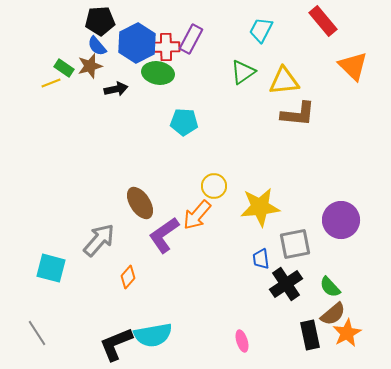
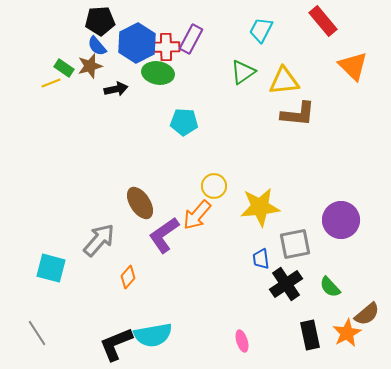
brown semicircle: moved 34 px right
